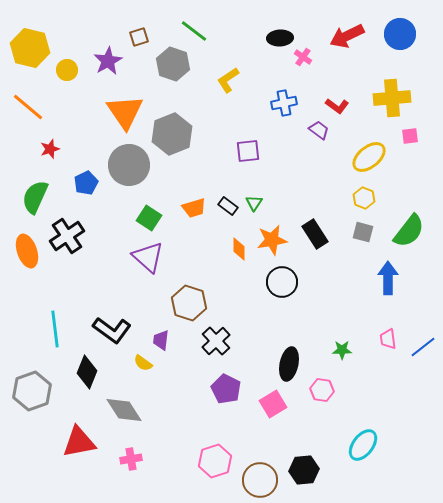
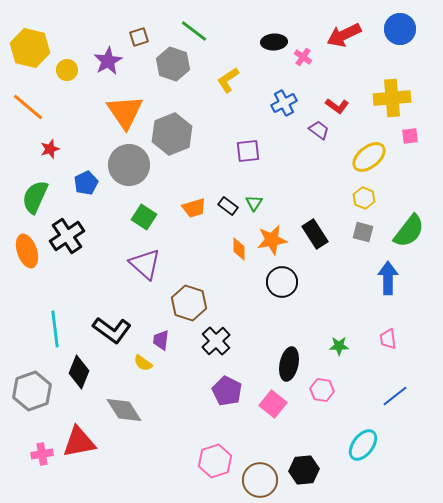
blue circle at (400, 34): moved 5 px up
red arrow at (347, 36): moved 3 px left, 1 px up
black ellipse at (280, 38): moved 6 px left, 4 px down
blue cross at (284, 103): rotated 15 degrees counterclockwise
green square at (149, 218): moved 5 px left, 1 px up
purple triangle at (148, 257): moved 3 px left, 7 px down
blue line at (423, 347): moved 28 px left, 49 px down
green star at (342, 350): moved 3 px left, 4 px up
black diamond at (87, 372): moved 8 px left
purple pentagon at (226, 389): moved 1 px right, 2 px down
pink square at (273, 404): rotated 20 degrees counterclockwise
pink cross at (131, 459): moved 89 px left, 5 px up
